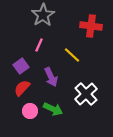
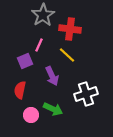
red cross: moved 21 px left, 3 px down
yellow line: moved 5 px left
purple square: moved 4 px right, 5 px up; rotated 14 degrees clockwise
purple arrow: moved 1 px right, 1 px up
red semicircle: moved 2 px left, 2 px down; rotated 30 degrees counterclockwise
white cross: rotated 25 degrees clockwise
pink circle: moved 1 px right, 4 px down
